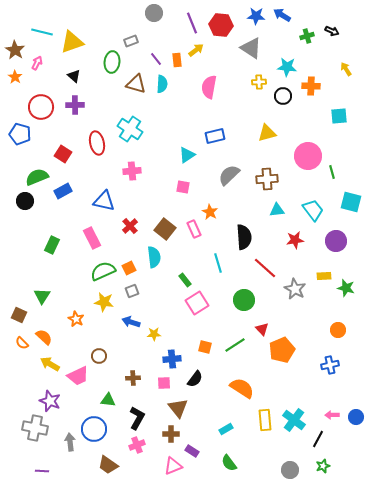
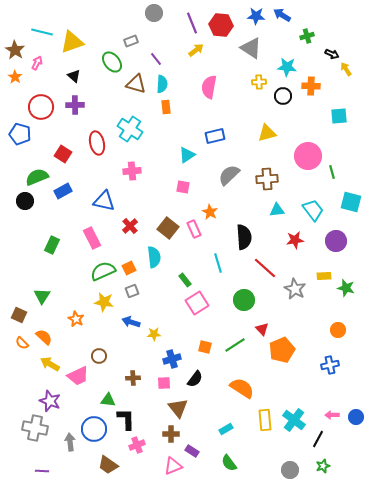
black arrow at (332, 31): moved 23 px down
orange rectangle at (177, 60): moved 11 px left, 47 px down
green ellipse at (112, 62): rotated 45 degrees counterclockwise
brown square at (165, 229): moved 3 px right, 1 px up
blue cross at (172, 359): rotated 12 degrees counterclockwise
black L-shape at (137, 418): moved 11 px left, 1 px down; rotated 30 degrees counterclockwise
